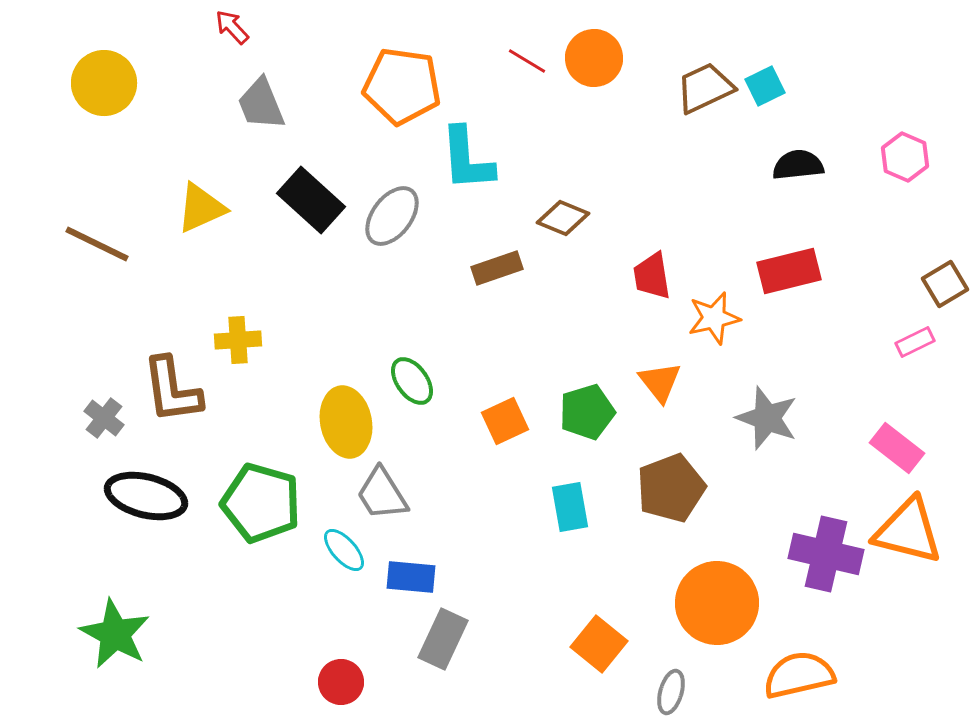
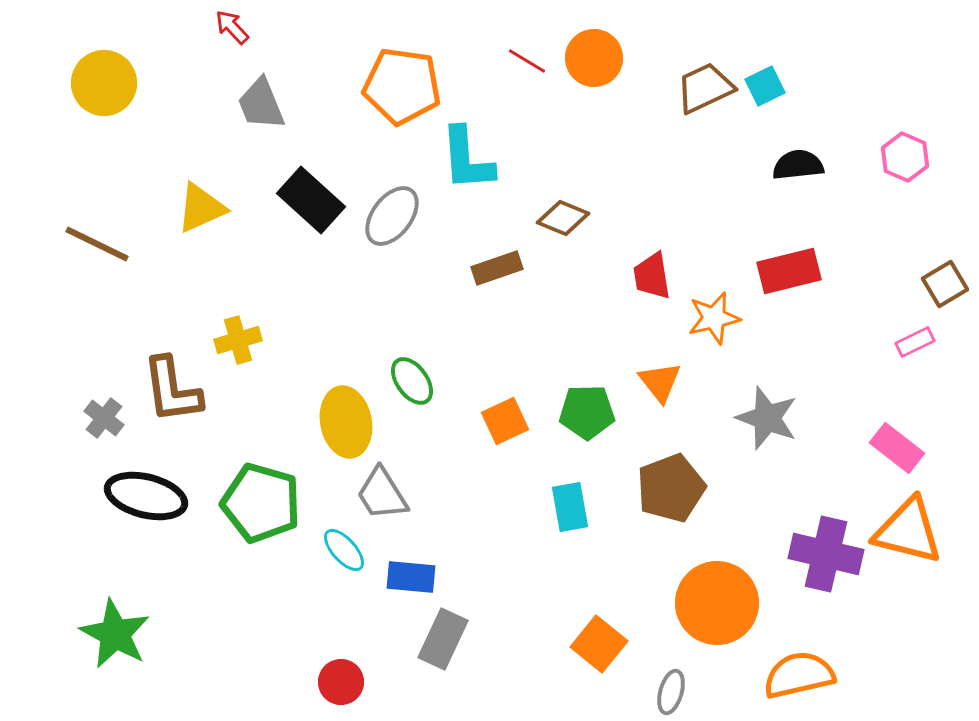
yellow cross at (238, 340): rotated 12 degrees counterclockwise
green pentagon at (587, 412): rotated 16 degrees clockwise
